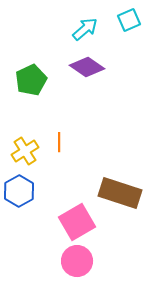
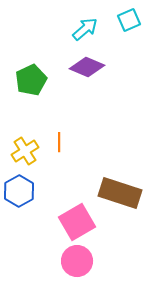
purple diamond: rotated 12 degrees counterclockwise
